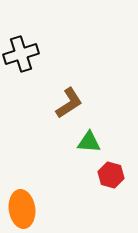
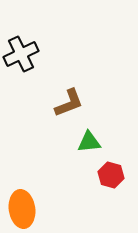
black cross: rotated 8 degrees counterclockwise
brown L-shape: rotated 12 degrees clockwise
green triangle: rotated 10 degrees counterclockwise
